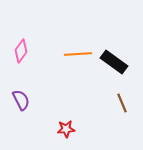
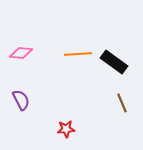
pink diamond: moved 2 px down; rotated 60 degrees clockwise
